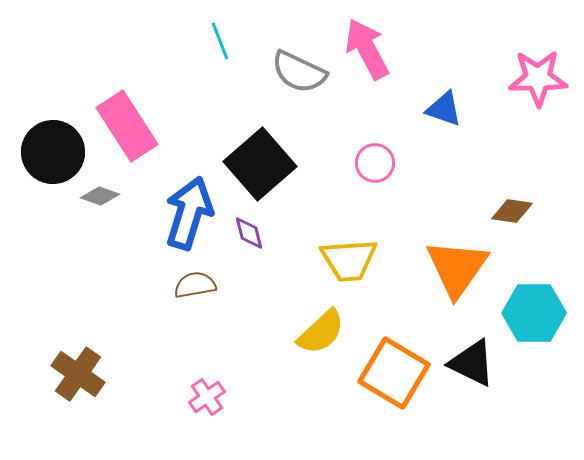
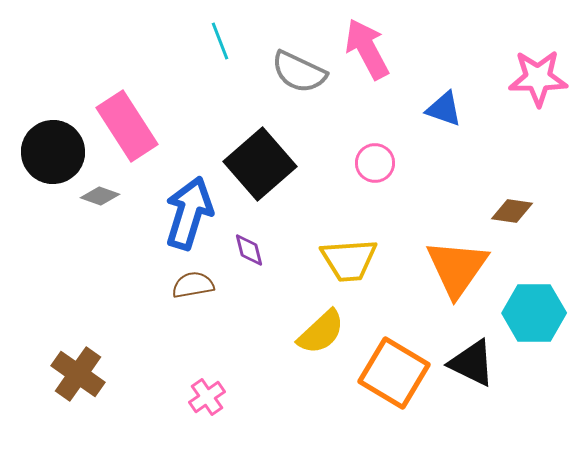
purple diamond: moved 17 px down
brown semicircle: moved 2 px left
